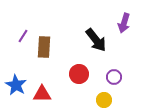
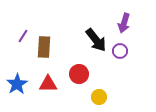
purple circle: moved 6 px right, 26 px up
blue star: moved 1 px right, 1 px up; rotated 10 degrees clockwise
red triangle: moved 6 px right, 10 px up
yellow circle: moved 5 px left, 3 px up
